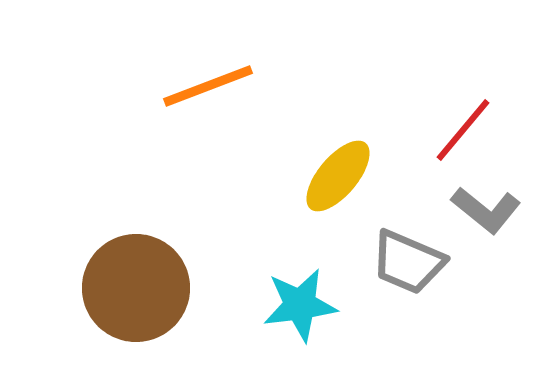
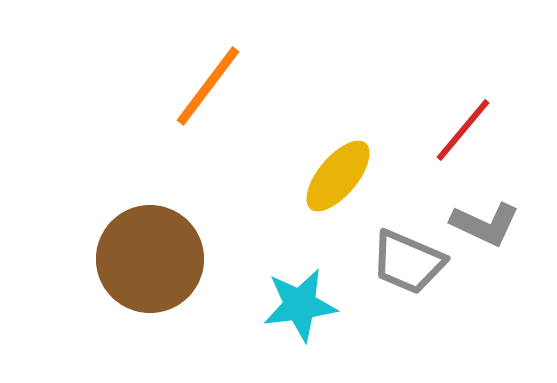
orange line: rotated 32 degrees counterclockwise
gray L-shape: moved 1 px left, 14 px down; rotated 14 degrees counterclockwise
brown circle: moved 14 px right, 29 px up
